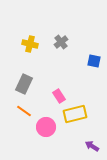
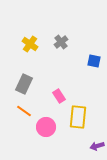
yellow cross: rotated 21 degrees clockwise
yellow rectangle: moved 3 px right, 3 px down; rotated 70 degrees counterclockwise
purple arrow: moved 5 px right; rotated 48 degrees counterclockwise
